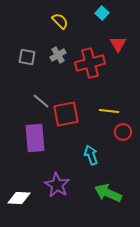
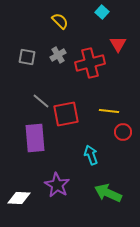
cyan square: moved 1 px up
